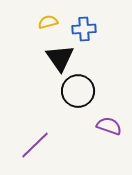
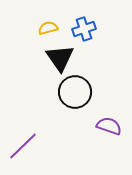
yellow semicircle: moved 6 px down
blue cross: rotated 15 degrees counterclockwise
black circle: moved 3 px left, 1 px down
purple line: moved 12 px left, 1 px down
